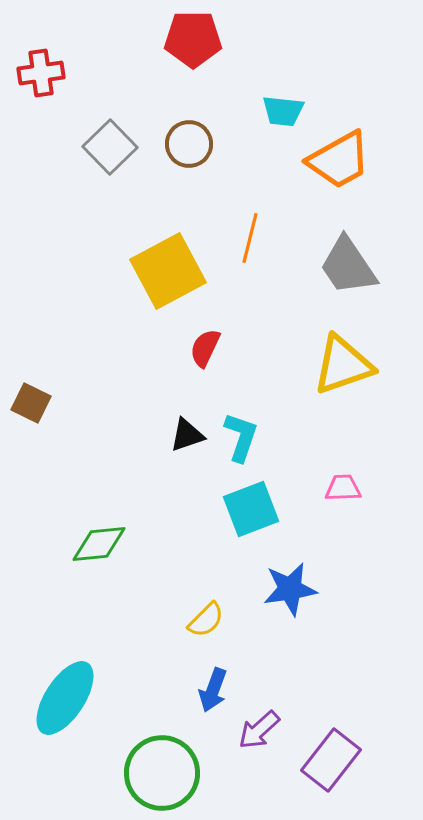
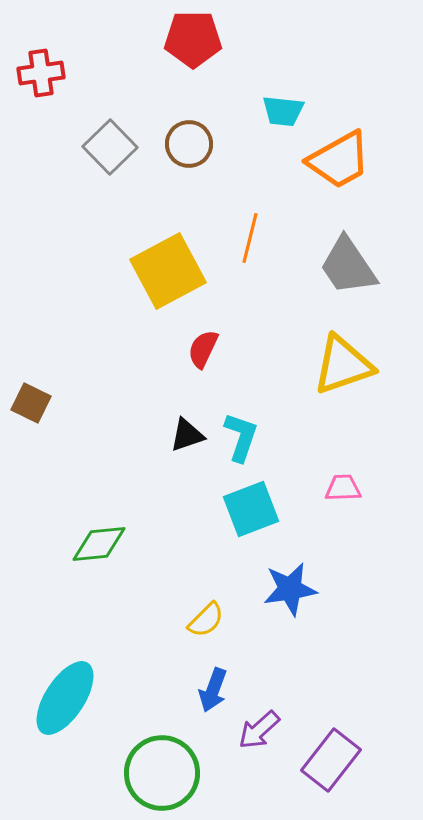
red semicircle: moved 2 px left, 1 px down
